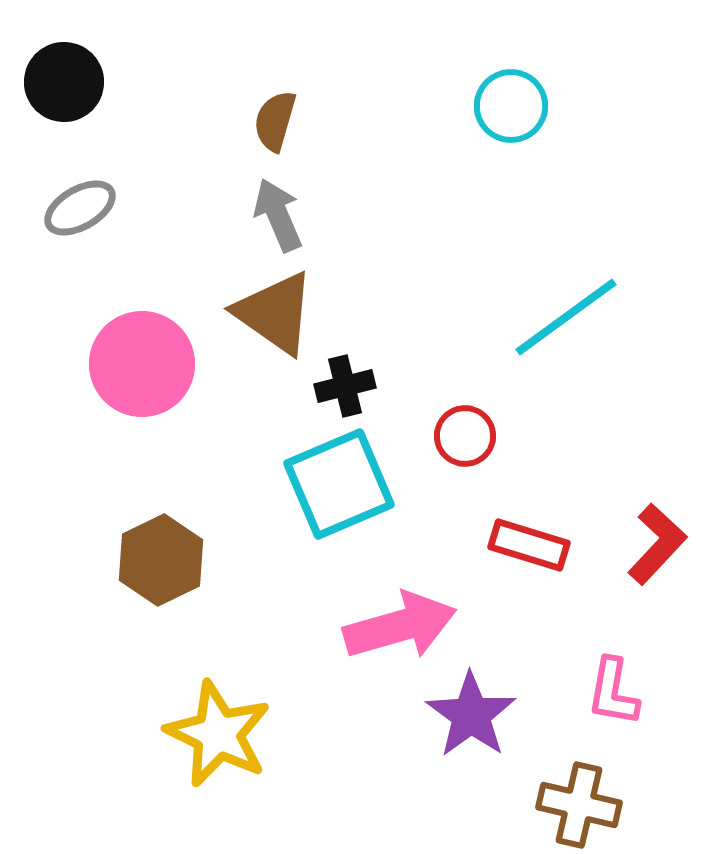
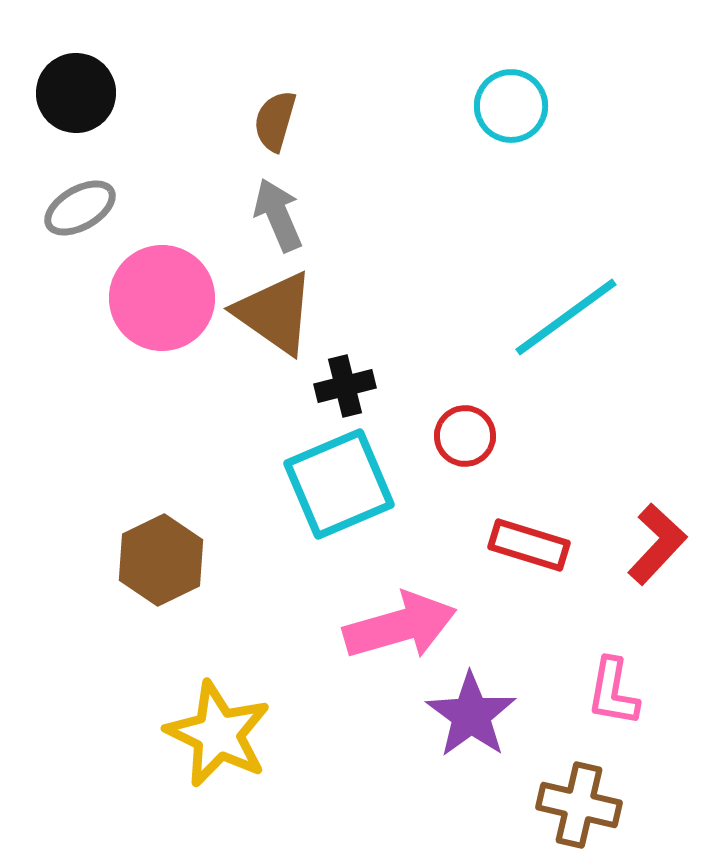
black circle: moved 12 px right, 11 px down
pink circle: moved 20 px right, 66 px up
